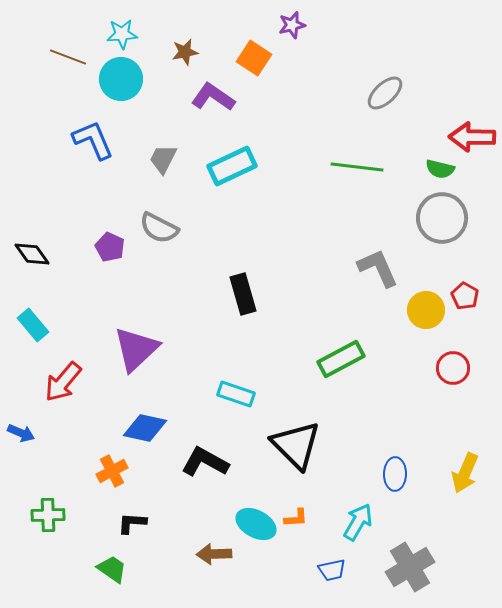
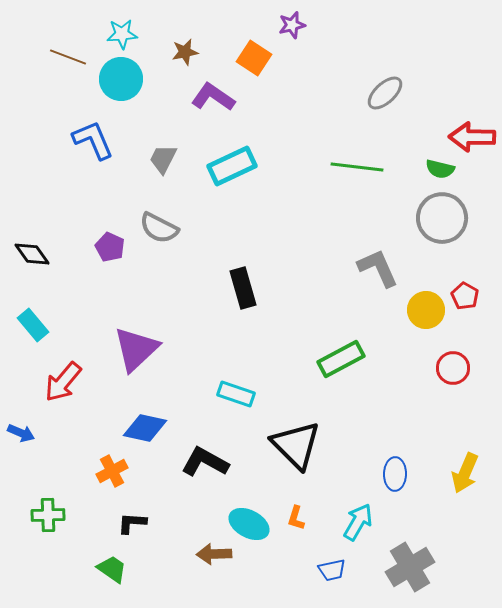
black rectangle at (243, 294): moved 6 px up
orange L-shape at (296, 518): rotated 110 degrees clockwise
cyan ellipse at (256, 524): moved 7 px left
